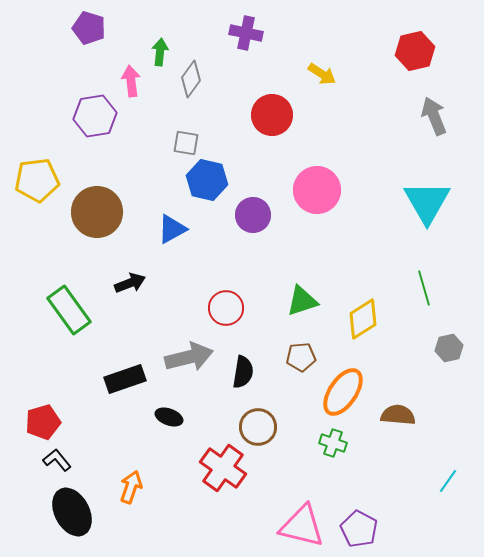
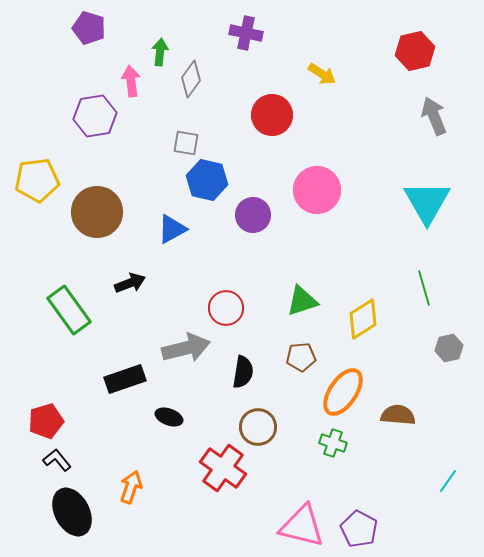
gray arrow at (189, 357): moved 3 px left, 9 px up
red pentagon at (43, 422): moved 3 px right, 1 px up
